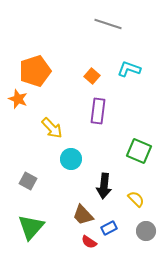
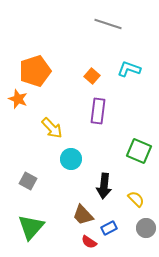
gray circle: moved 3 px up
